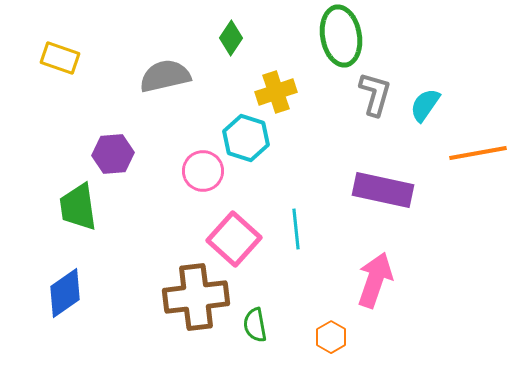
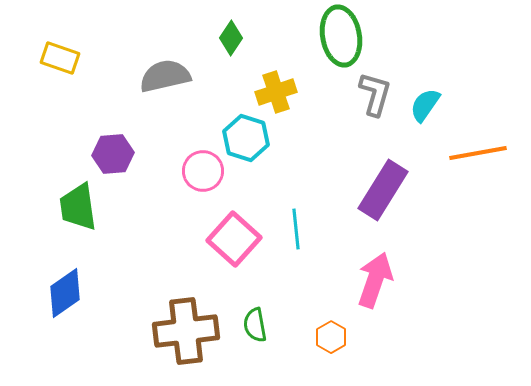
purple rectangle: rotated 70 degrees counterclockwise
brown cross: moved 10 px left, 34 px down
